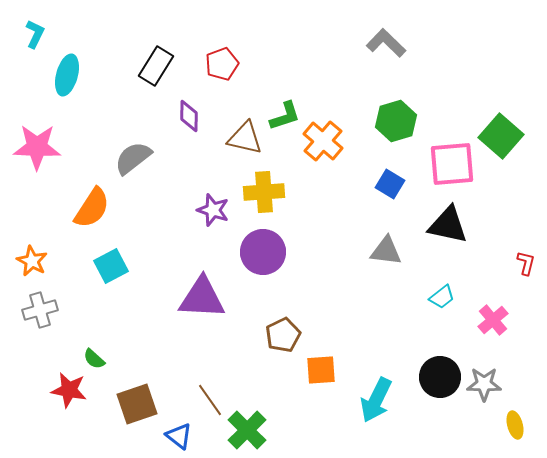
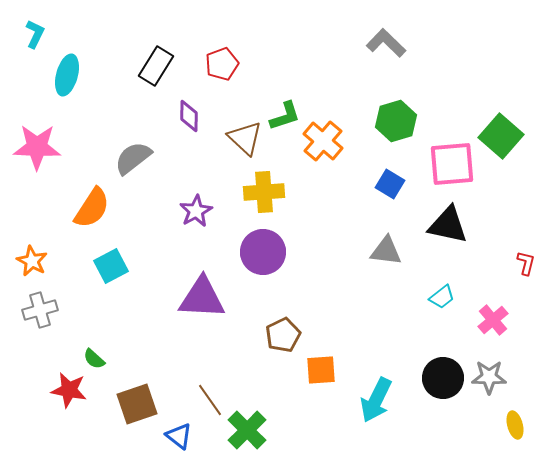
brown triangle: rotated 30 degrees clockwise
purple star: moved 17 px left, 1 px down; rotated 24 degrees clockwise
black circle: moved 3 px right, 1 px down
gray star: moved 5 px right, 7 px up
